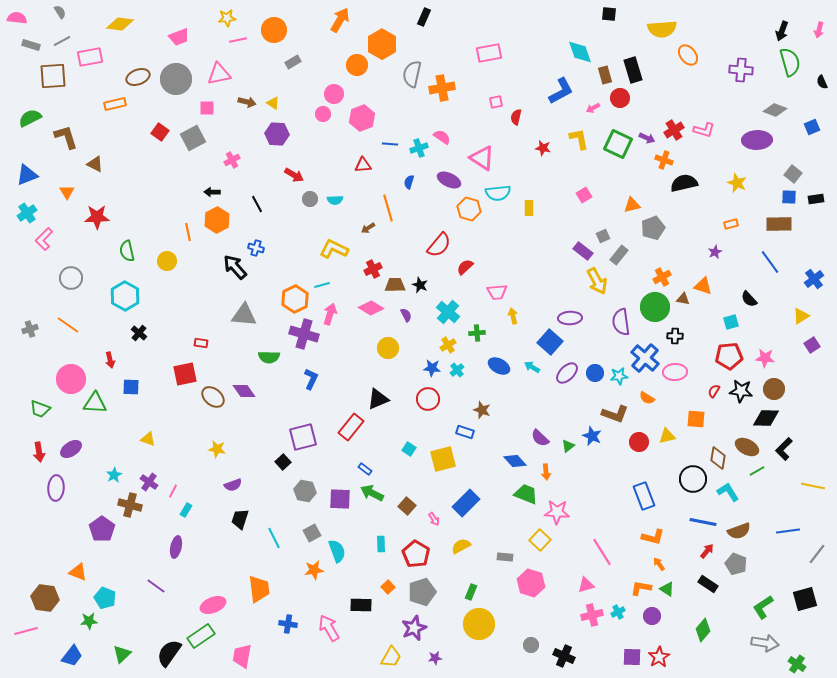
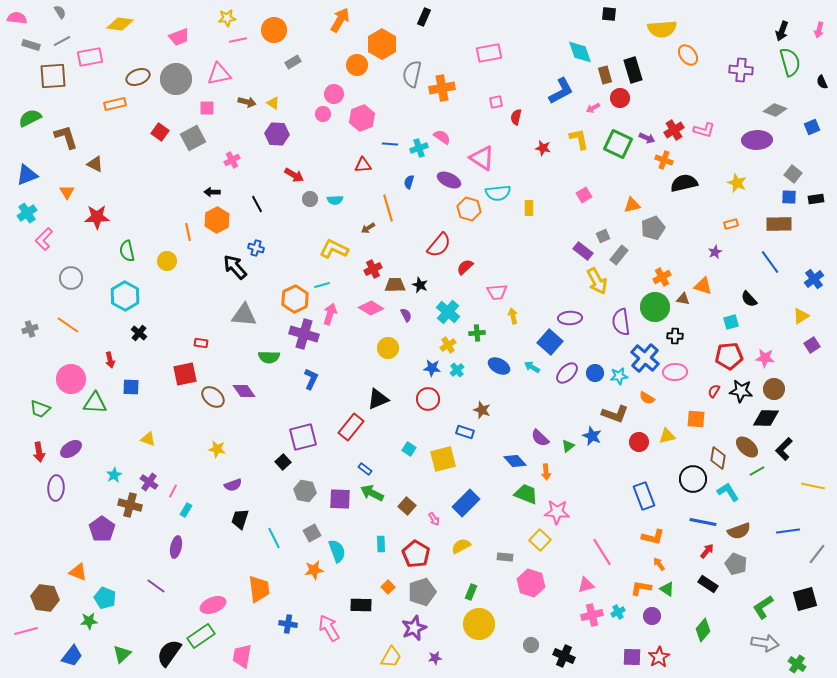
brown ellipse at (747, 447): rotated 15 degrees clockwise
